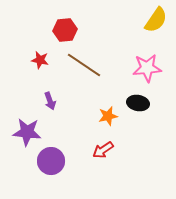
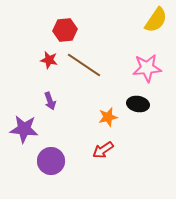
red star: moved 9 px right
black ellipse: moved 1 px down
orange star: moved 1 px down
purple star: moved 3 px left, 3 px up
